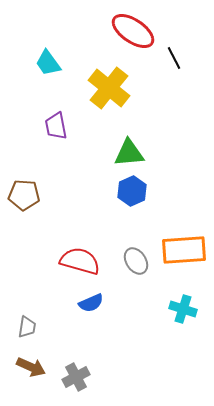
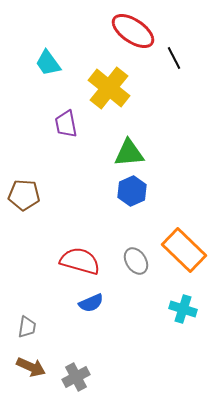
purple trapezoid: moved 10 px right, 2 px up
orange rectangle: rotated 48 degrees clockwise
